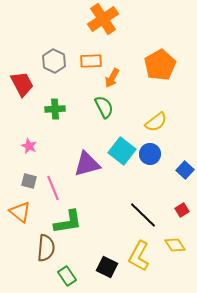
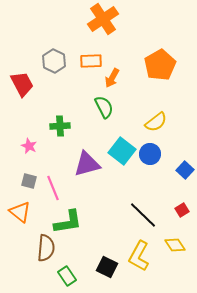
green cross: moved 5 px right, 17 px down
